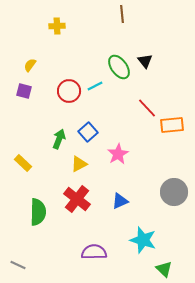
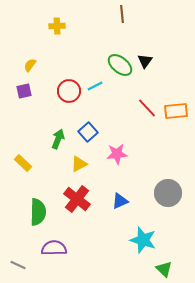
black triangle: rotated 14 degrees clockwise
green ellipse: moved 1 px right, 2 px up; rotated 15 degrees counterclockwise
purple square: rotated 28 degrees counterclockwise
orange rectangle: moved 4 px right, 14 px up
green arrow: moved 1 px left
pink star: moved 1 px left; rotated 25 degrees clockwise
gray circle: moved 6 px left, 1 px down
purple semicircle: moved 40 px left, 4 px up
